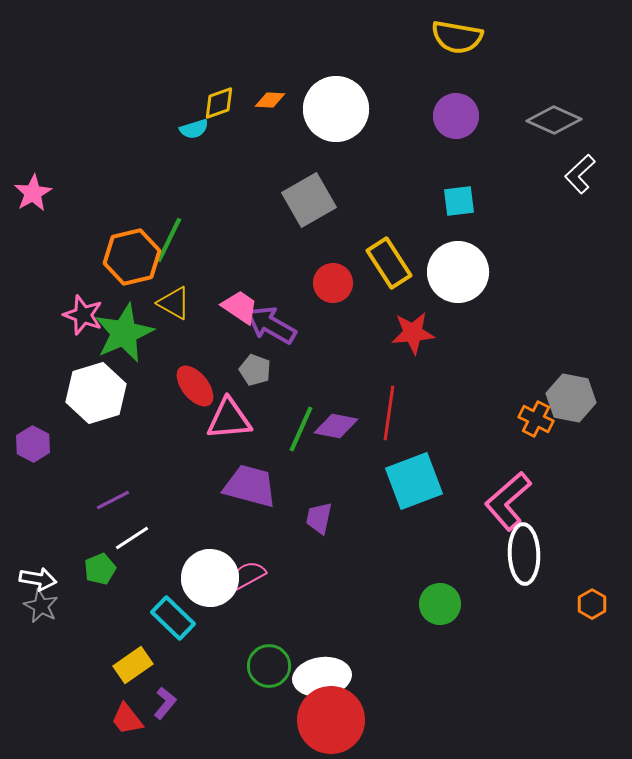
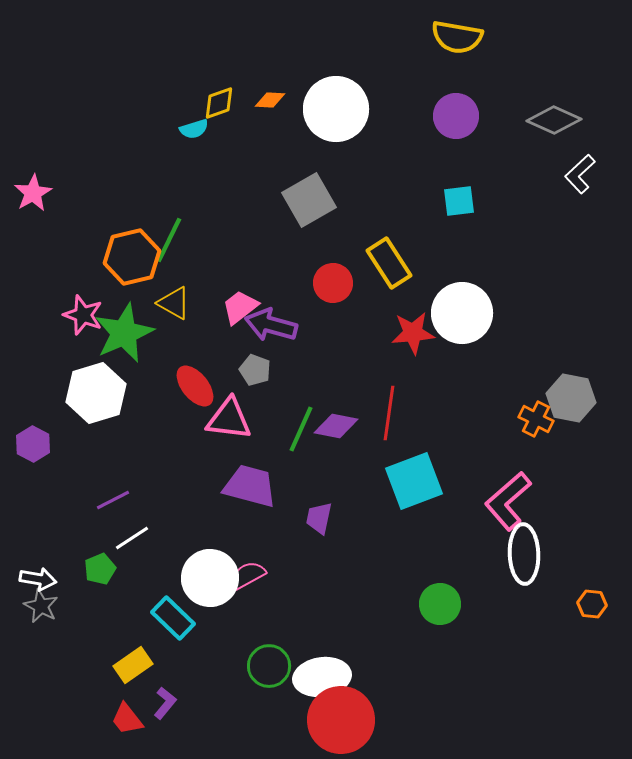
white circle at (458, 272): moved 4 px right, 41 px down
pink trapezoid at (240, 307): rotated 72 degrees counterclockwise
purple arrow at (271, 325): rotated 15 degrees counterclockwise
pink triangle at (229, 419): rotated 12 degrees clockwise
orange hexagon at (592, 604): rotated 24 degrees counterclockwise
red circle at (331, 720): moved 10 px right
